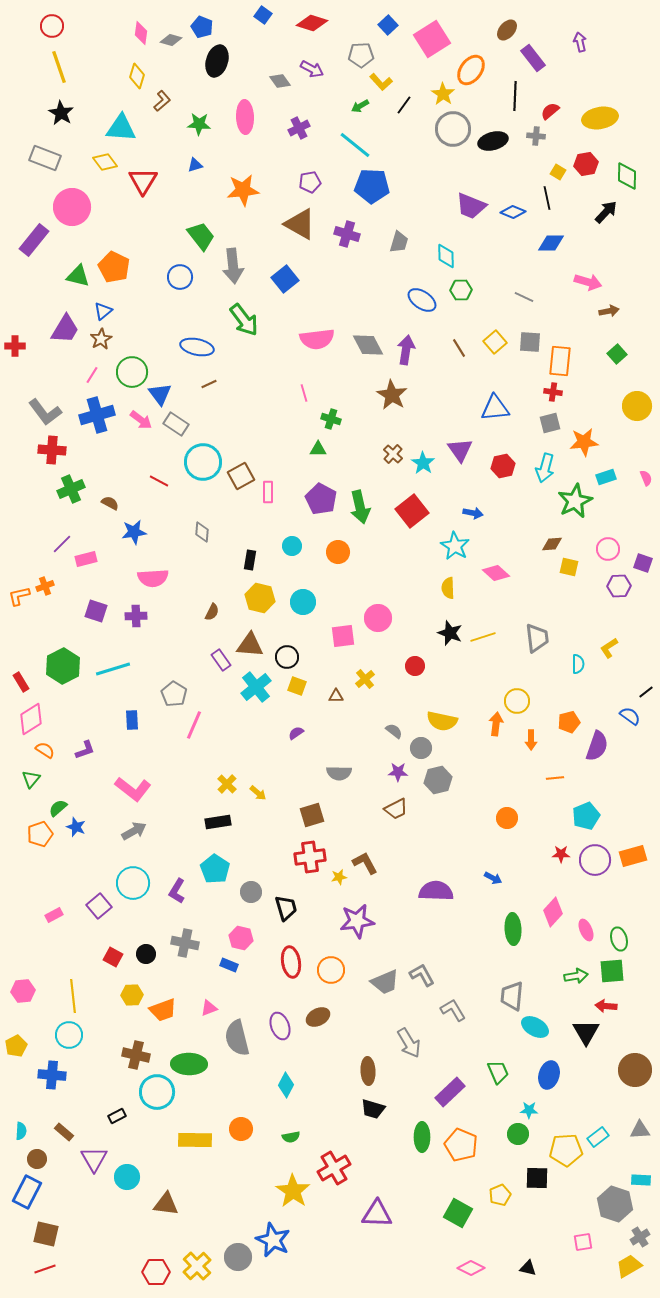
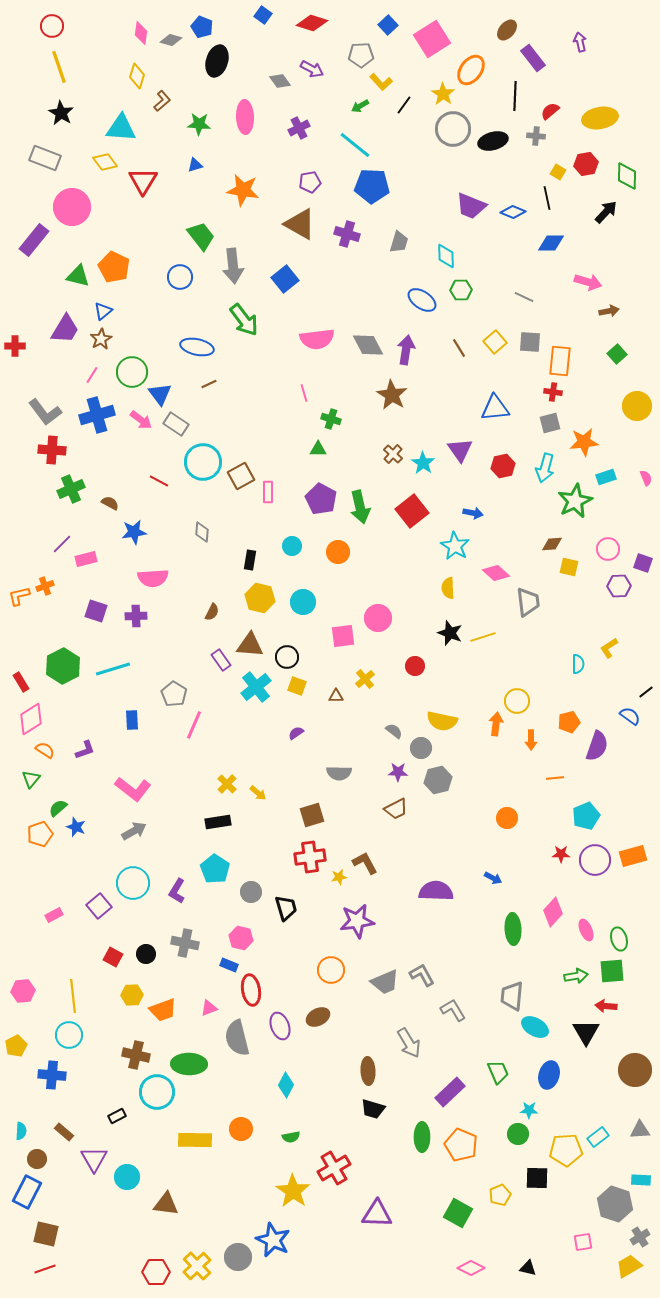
orange star at (243, 190): rotated 16 degrees clockwise
gray trapezoid at (537, 638): moved 9 px left, 36 px up
red ellipse at (291, 962): moved 40 px left, 28 px down
